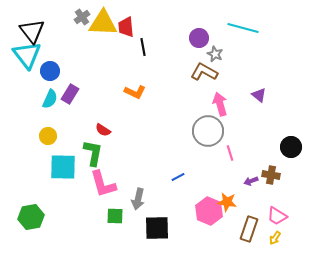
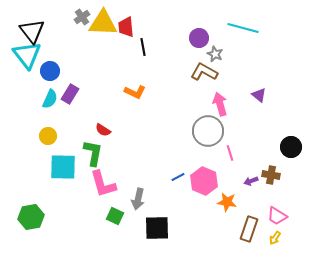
pink hexagon: moved 5 px left, 30 px up
green square: rotated 24 degrees clockwise
